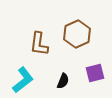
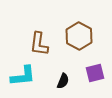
brown hexagon: moved 2 px right, 2 px down; rotated 8 degrees counterclockwise
cyan L-shape: moved 4 px up; rotated 32 degrees clockwise
